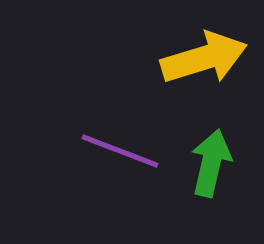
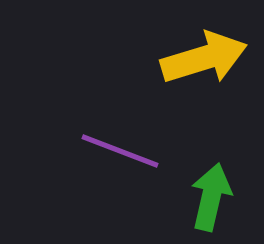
green arrow: moved 34 px down
